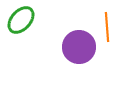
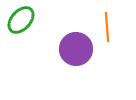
purple circle: moved 3 px left, 2 px down
